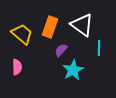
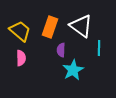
white triangle: moved 1 px left, 1 px down
yellow trapezoid: moved 2 px left, 3 px up
purple semicircle: rotated 40 degrees counterclockwise
pink semicircle: moved 4 px right, 9 px up
